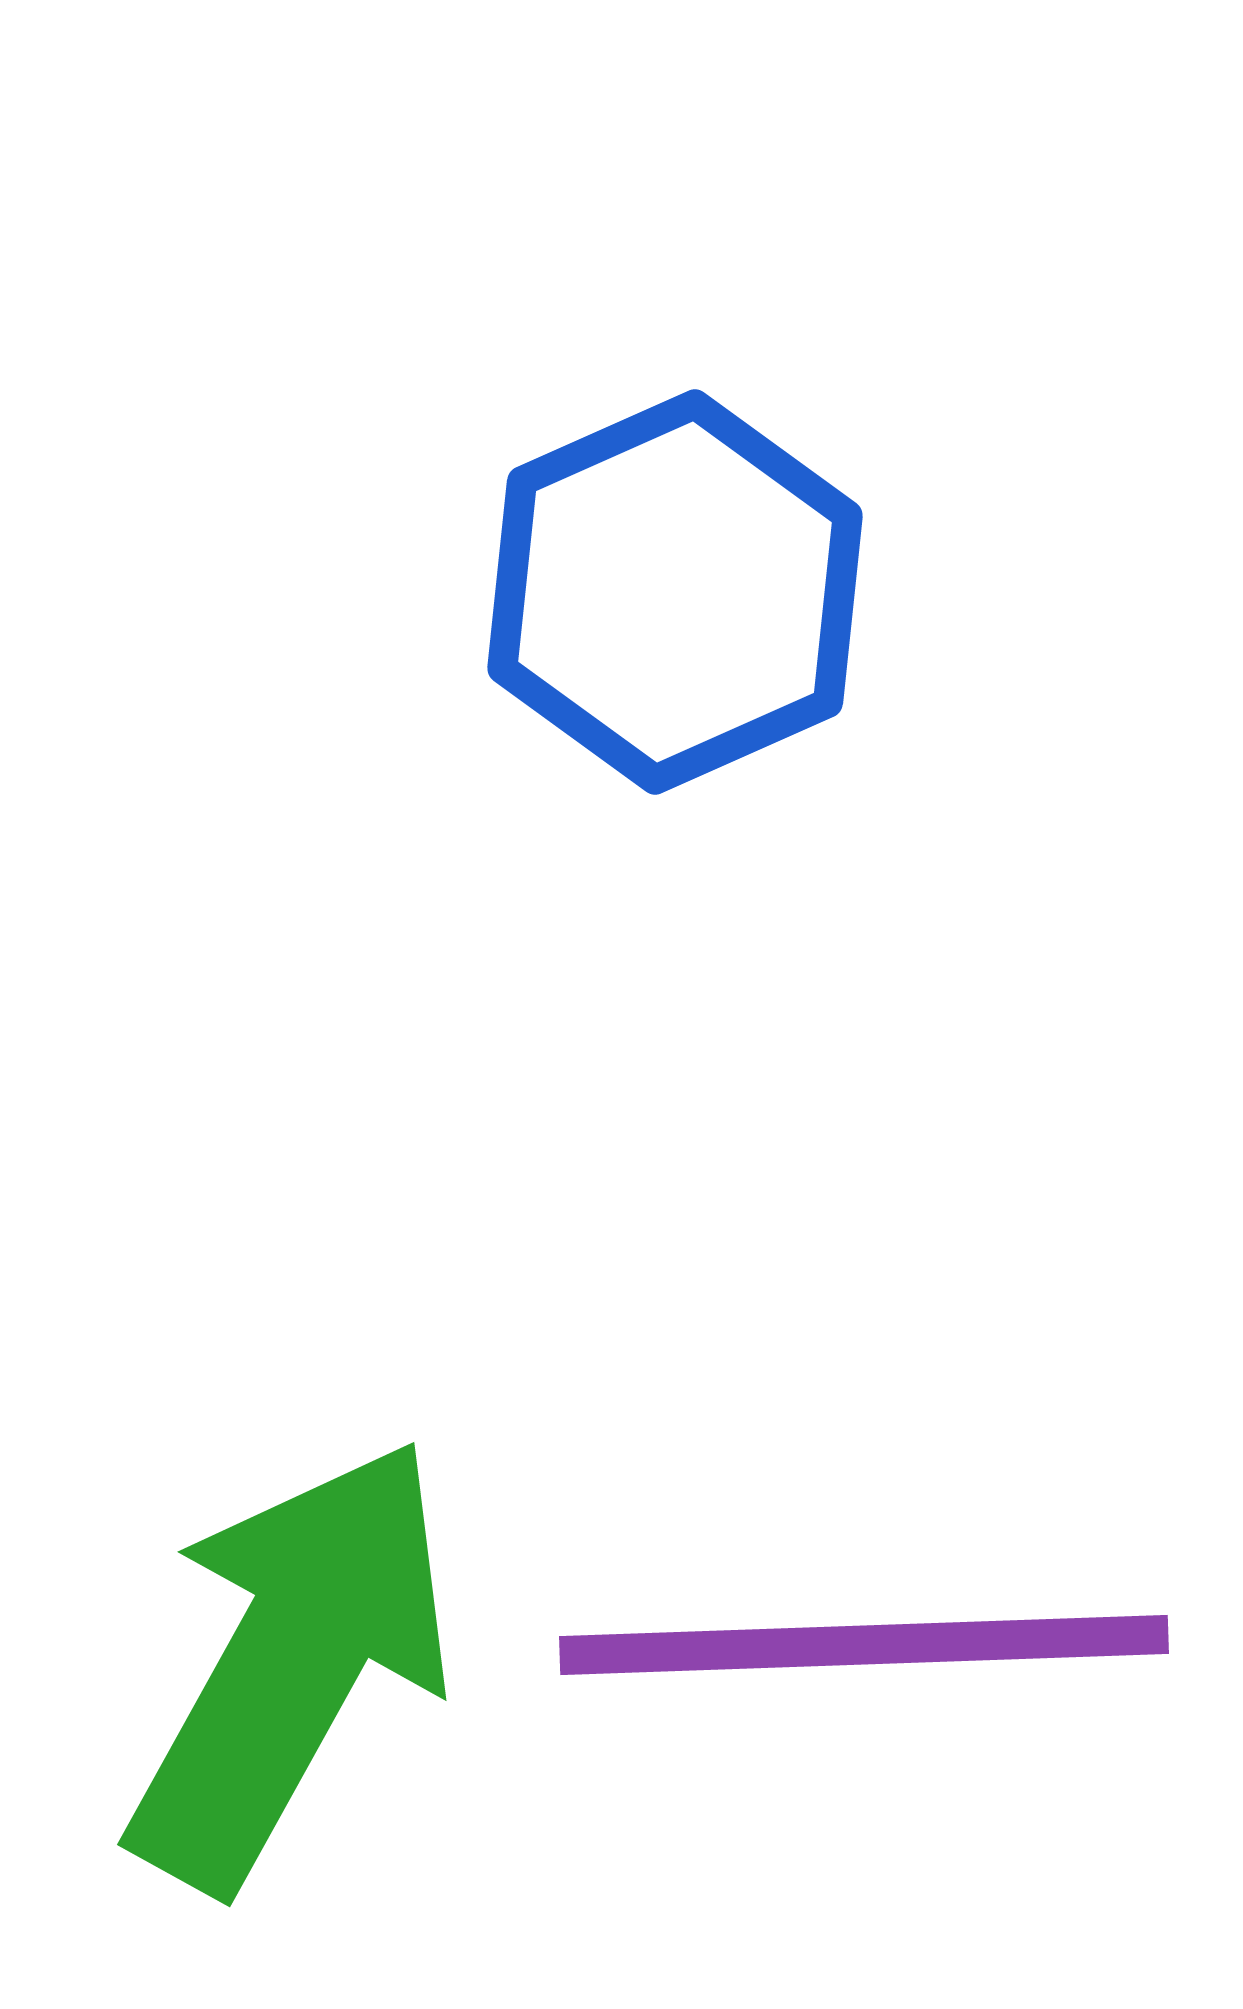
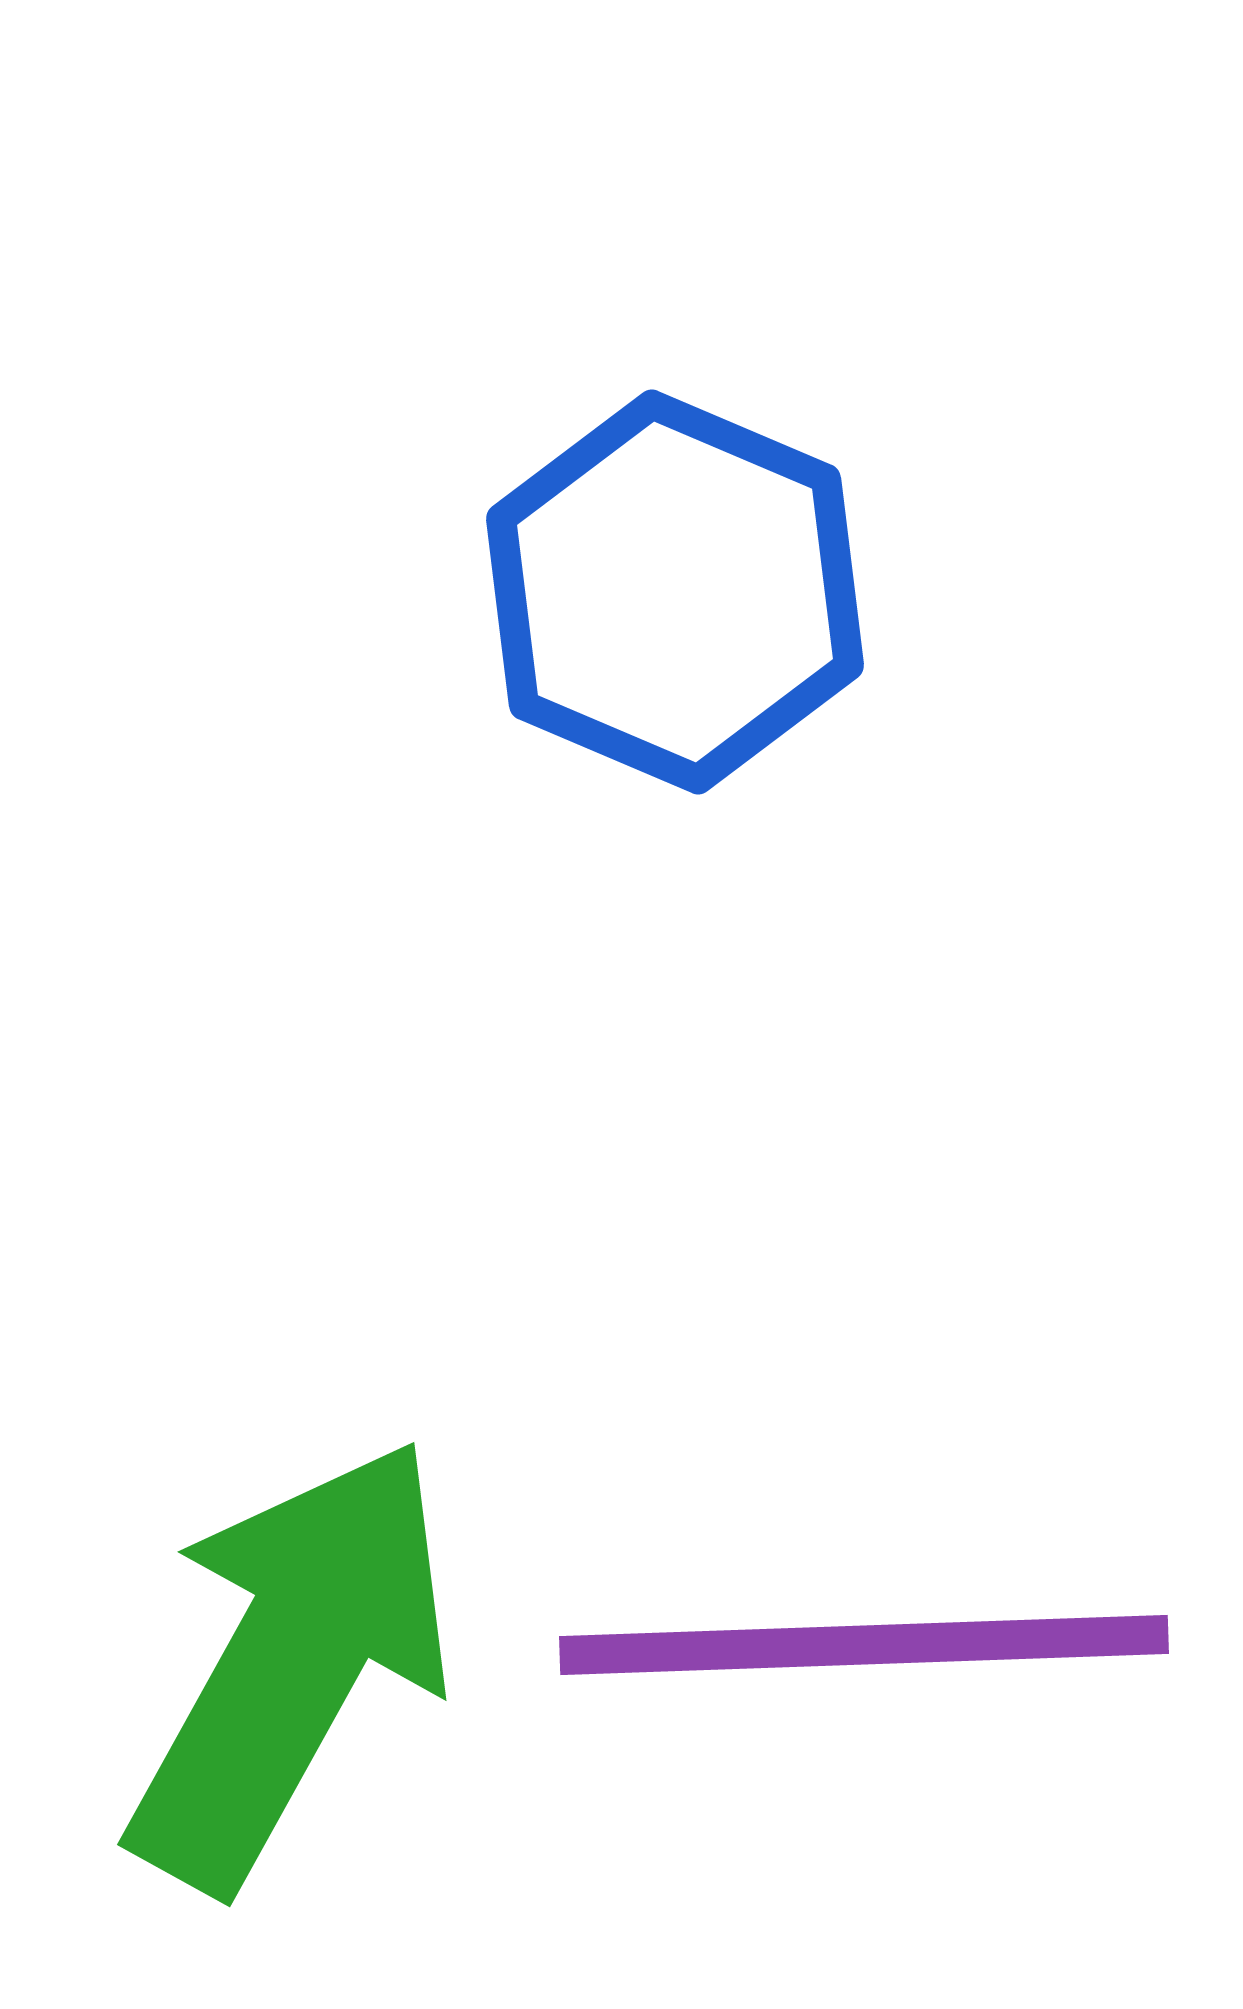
blue hexagon: rotated 13 degrees counterclockwise
